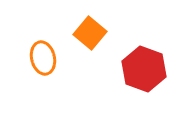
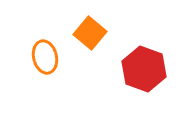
orange ellipse: moved 2 px right, 1 px up
